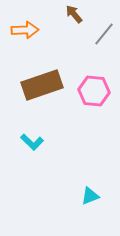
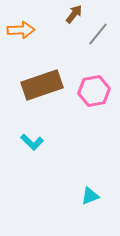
brown arrow: rotated 78 degrees clockwise
orange arrow: moved 4 px left
gray line: moved 6 px left
pink hexagon: rotated 16 degrees counterclockwise
